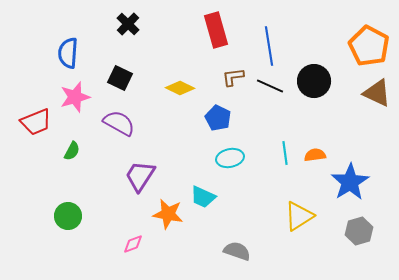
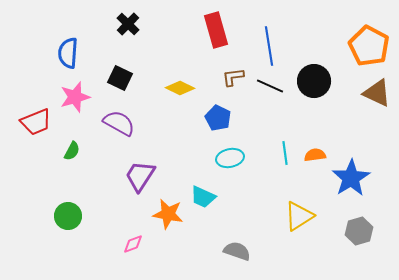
blue star: moved 1 px right, 4 px up
